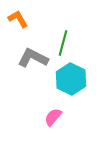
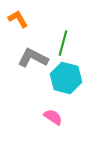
cyan hexagon: moved 5 px left, 1 px up; rotated 12 degrees counterclockwise
pink semicircle: rotated 84 degrees clockwise
